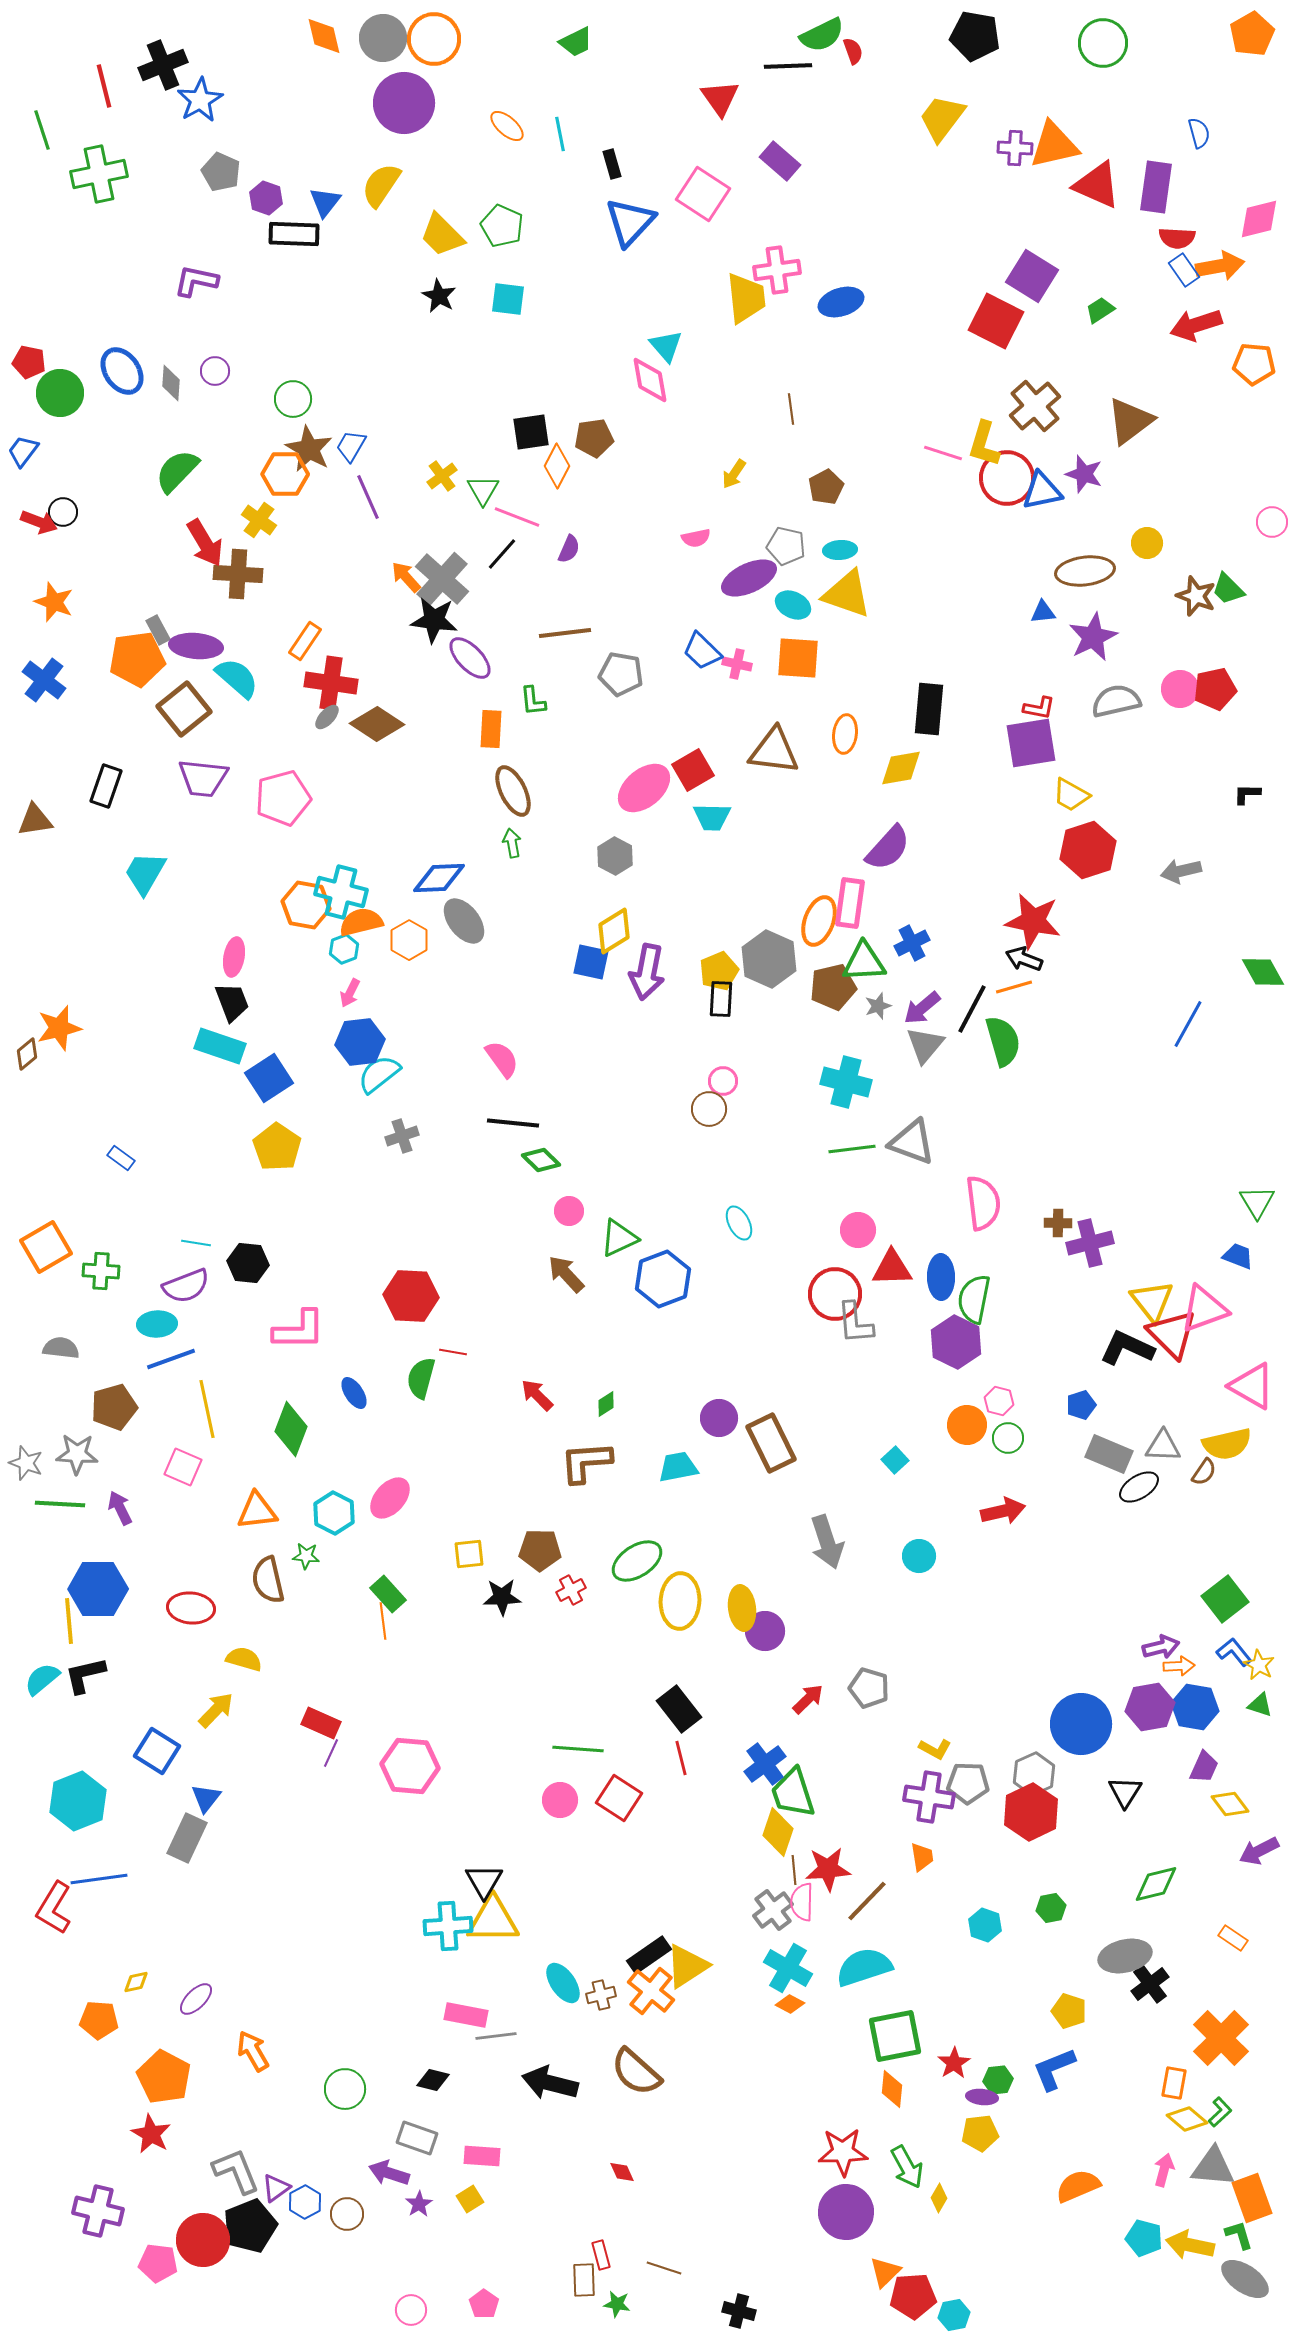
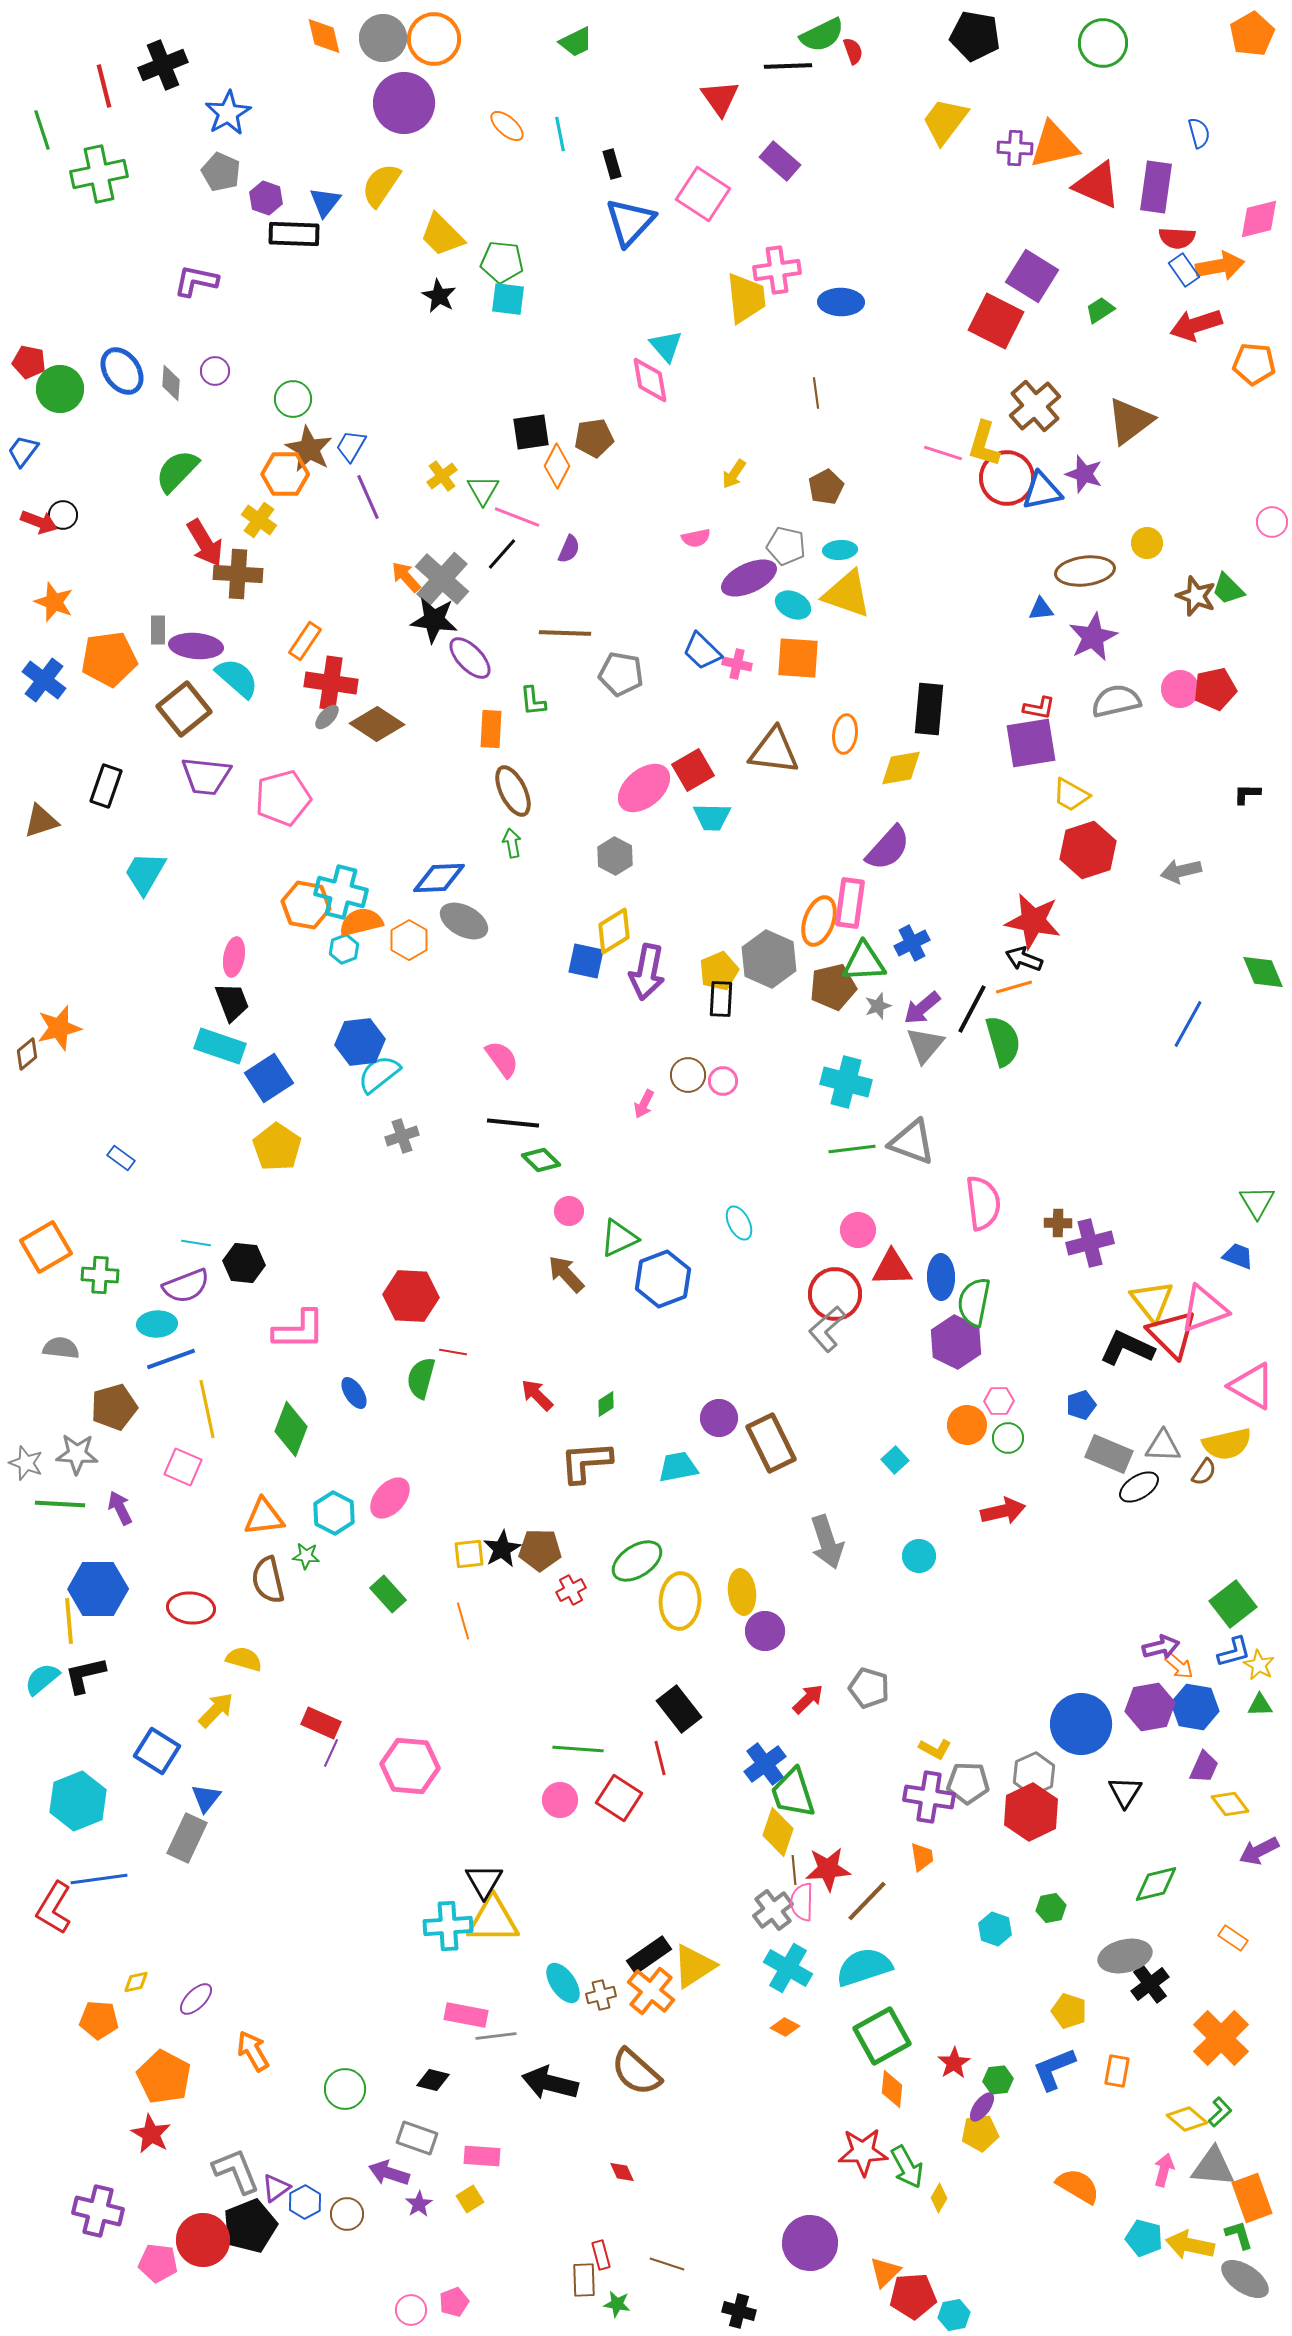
blue star at (200, 100): moved 28 px right, 13 px down
yellow trapezoid at (942, 118): moved 3 px right, 3 px down
green pentagon at (502, 226): moved 36 px down; rotated 18 degrees counterclockwise
blue ellipse at (841, 302): rotated 18 degrees clockwise
green circle at (60, 393): moved 4 px up
brown line at (791, 409): moved 25 px right, 16 px up
black circle at (63, 512): moved 3 px down
blue triangle at (1043, 612): moved 2 px left, 3 px up
gray rectangle at (158, 630): rotated 28 degrees clockwise
brown line at (565, 633): rotated 9 degrees clockwise
orange pentagon at (137, 659): moved 28 px left
purple trapezoid at (203, 778): moved 3 px right, 2 px up
brown triangle at (35, 820): moved 6 px right, 1 px down; rotated 9 degrees counterclockwise
gray ellipse at (464, 921): rotated 24 degrees counterclockwise
blue square at (591, 962): moved 5 px left, 1 px up
green diamond at (1263, 972): rotated 6 degrees clockwise
pink arrow at (350, 993): moved 294 px right, 111 px down
brown circle at (709, 1109): moved 21 px left, 34 px up
black hexagon at (248, 1263): moved 4 px left
green cross at (101, 1271): moved 1 px left, 4 px down
green semicircle at (974, 1299): moved 3 px down
gray L-shape at (855, 1323): moved 28 px left, 6 px down; rotated 54 degrees clockwise
pink hexagon at (999, 1401): rotated 16 degrees counterclockwise
orange triangle at (257, 1511): moved 7 px right, 6 px down
black star at (502, 1597): moved 48 px up; rotated 27 degrees counterclockwise
green square at (1225, 1599): moved 8 px right, 5 px down
yellow ellipse at (742, 1608): moved 16 px up
orange line at (383, 1621): moved 80 px right; rotated 9 degrees counterclockwise
blue L-shape at (1234, 1652): rotated 114 degrees clockwise
orange arrow at (1179, 1666): rotated 44 degrees clockwise
green triangle at (1260, 1705): rotated 20 degrees counterclockwise
red line at (681, 1758): moved 21 px left
cyan hexagon at (985, 1925): moved 10 px right, 4 px down
yellow triangle at (687, 1966): moved 7 px right
orange diamond at (790, 2004): moved 5 px left, 23 px down
green square at (895, 2036): moved 13 px left; rotated 18 degrees counterclockwise
orange rectangle at (1174, 2083): moved 57 px left, 12 px up
purple ellipse at (982, 2097): moved 10 px down; rotated 60 degrees counterclockwise
red star at (843, 2152): moved 20 px right
orange semicircle at (1078, 2186): rotated 54 degrees clockwise
purple circle at (846, 2212): moved 36 px left, 31 px down
brown line at (664, 2268): moved 3 px right, 4 px up
pink pentagon at (484, 2304): moved 30 px left, 2 px up; rotated 16 degrees clockwise
